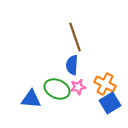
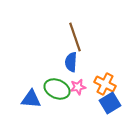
blue semicircle: moved 1 px left, 3 px up
